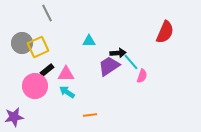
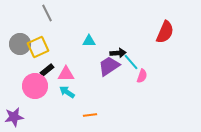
gray circle: moved 2 px left, 1 px down
